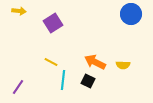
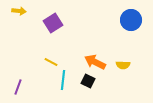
blue circle: moved 6 px down
purple line: rotated 14 degrees counterclockwise
